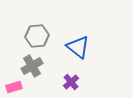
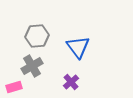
blue triangle: rotated 15 degrees clockwise
